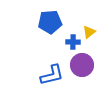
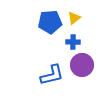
yellow triangle: moved 15 px left, 14 px up
